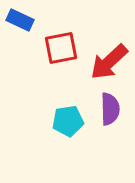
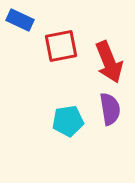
red square: moved 2 px up
red arrow: rotated 69 degrees counterclockwise
purple semicircle: rotated 8 degrees counterclockwise
